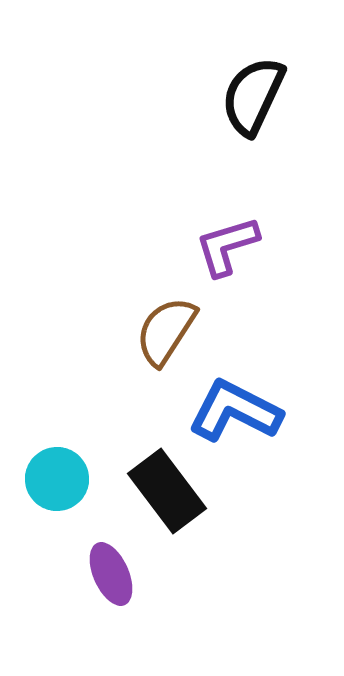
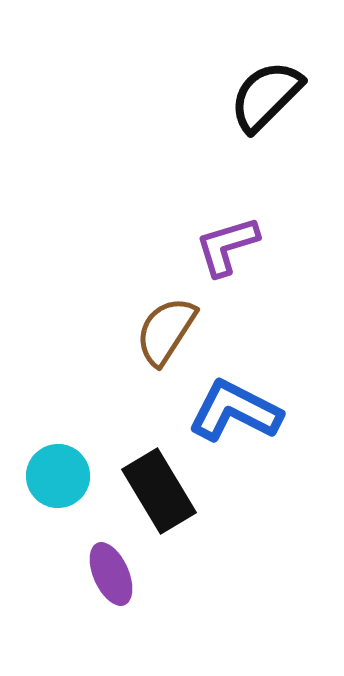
black semicircle: moved 13 px right; rotated 20 degrees clockwise
cyan circle: moved 1 px right, 3 px up
black rectangle: moved 8 px left; rotated 6 degrees clockwise
